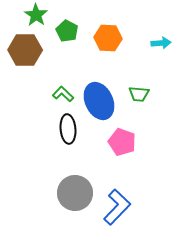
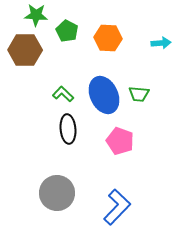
green star: rotated 30 degrees counterclockwise
blue ellipse: moved 5 px right, 6 px up
pink pentagon: moved 2 px left, 1 px up
gray circle: moved 18 px left
